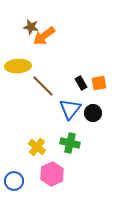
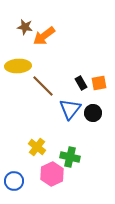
brown star: moved 6 px left
green cross: moved 14 px down
